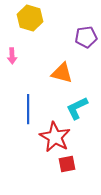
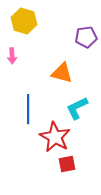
yellow hexagon: moved 6 px left, 3 px down
